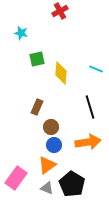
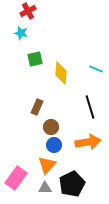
red cross: moved 32 px left
green square: moved 2 px left
orange triangle: rotated 12 degrees counterclockwise
black pentagon: rotated 15 degrees clockwise
gray triangle: moved 2 px left; rotated 24 degrees counterclockwise
